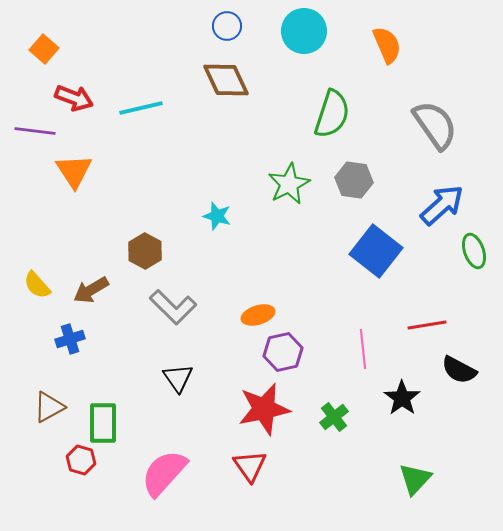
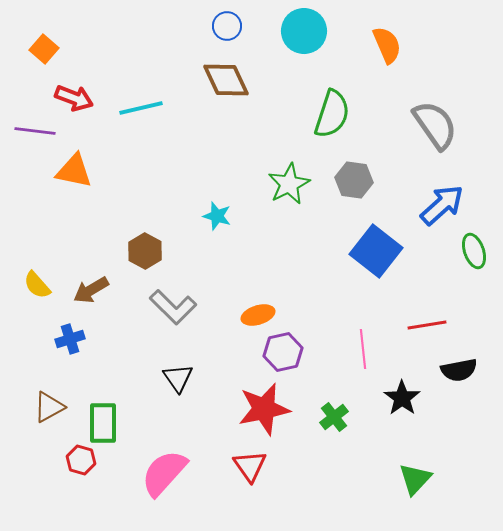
orange triangle: rotated 45 degrees counterclockwise
black semicircle: rotated 39 degrees counterclockwise
